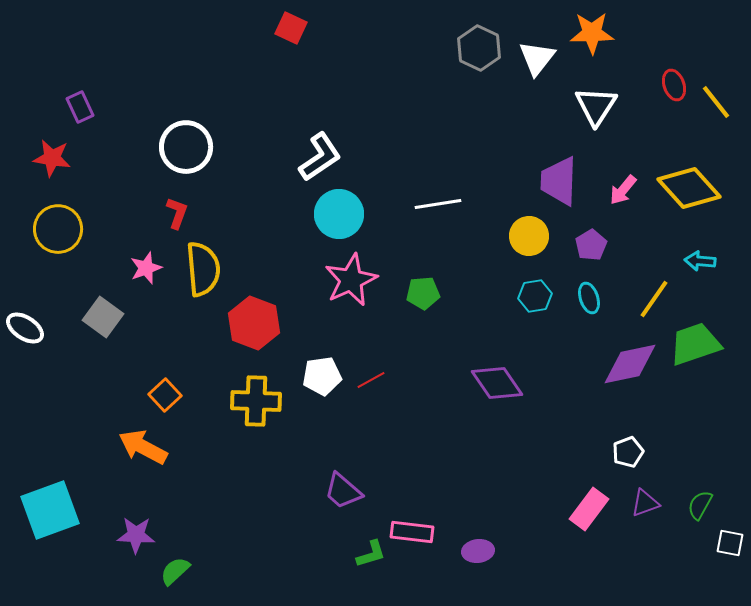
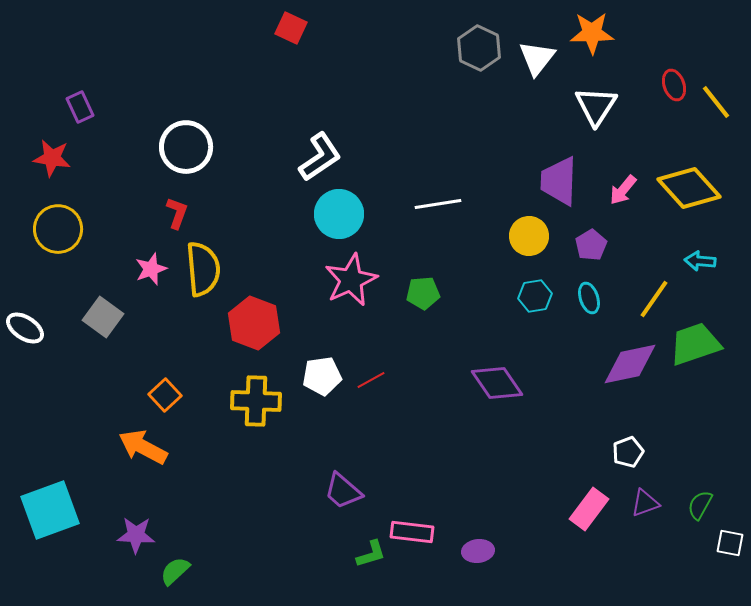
pink star at (146, 268): moved 5 px right, 1 px down
